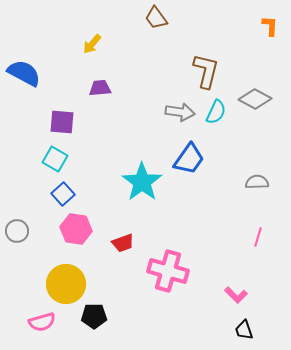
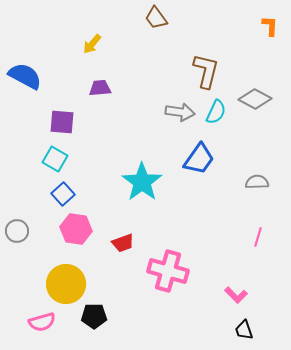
blue semicircle: moved 1 px right, 3 px down
blue trapezoid: moved 10 px right
